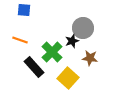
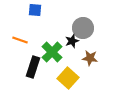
blue square: moved 11 px right
black rectangle: moved 1 px left; rotated 60 degrees clockwise
